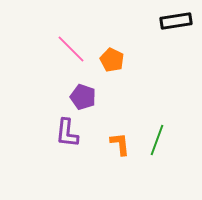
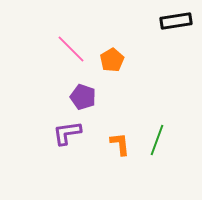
orange pentagon: rotated 15 degrees clockwise
purple L-shape: rotated 76 degrees clockwise
